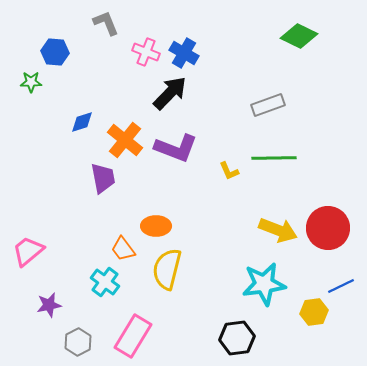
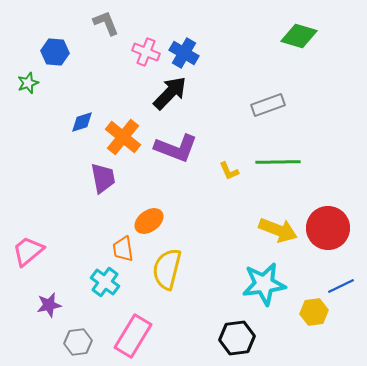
green diamond: rotated 9 degrees counterclockwise
green star: moved 3 px left, 1 px down; rotated 20 degrees counterclockwise
orange cross: moved 2 px left, 3 px up
green line: moved 4 px right, 4 px down
orange ellipse: moved 7 px left, 5 px up; rotated 36 degrees counterclockwise
orange trapezoid: rotated 28 degrees clockwise
gray hexagon: rotated 20 degrees clockwise
